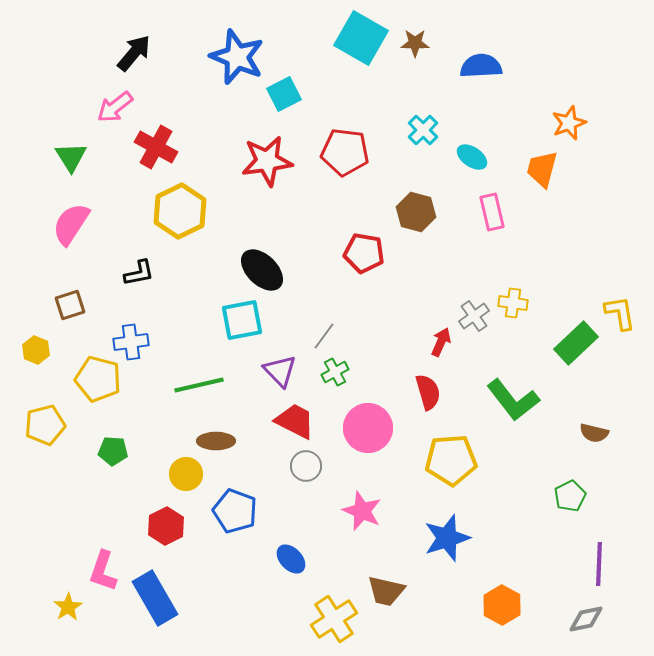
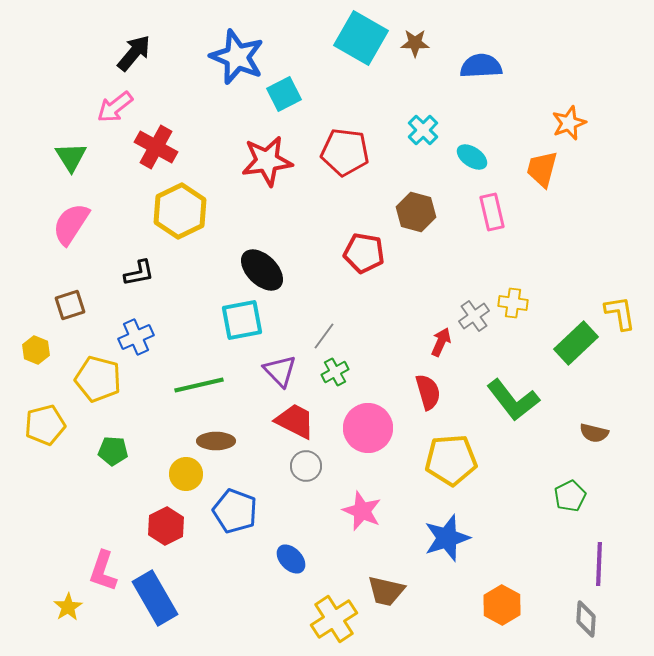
blue cross at (131, 342): moved 5 px right, 5 px up; rotated 16 degrees counterclockwise
gray diamond at (586, 619): rotated 75 degrees counterclockwise
